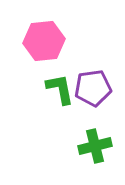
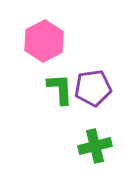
pink hexagon: rotated 21 degrees counterclockwise
green L-shape: rotated 8 degrees clockwise
